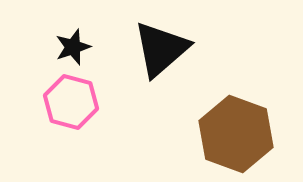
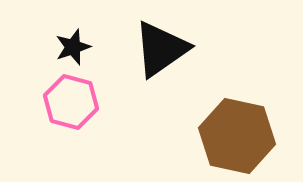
black triangle: rotated 6 degrees clockwise
brown hexagon: moved 1 px right, 2 px down; rotated 8 degrees counterclockwise
